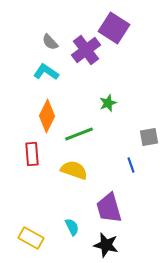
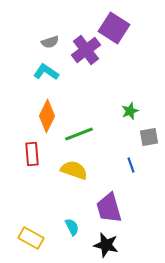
gray semicircle: rotated 66 degrees counterclockwise
green star: moved 22 px right, 8 px down
